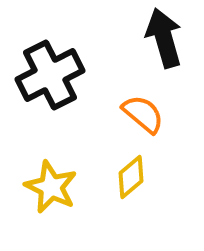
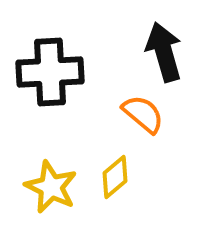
black arrow: moved 14 px down
black cross: moved 3 px up; rotated 24 degrees clockwise
yellow diamond: moved 16 px left
